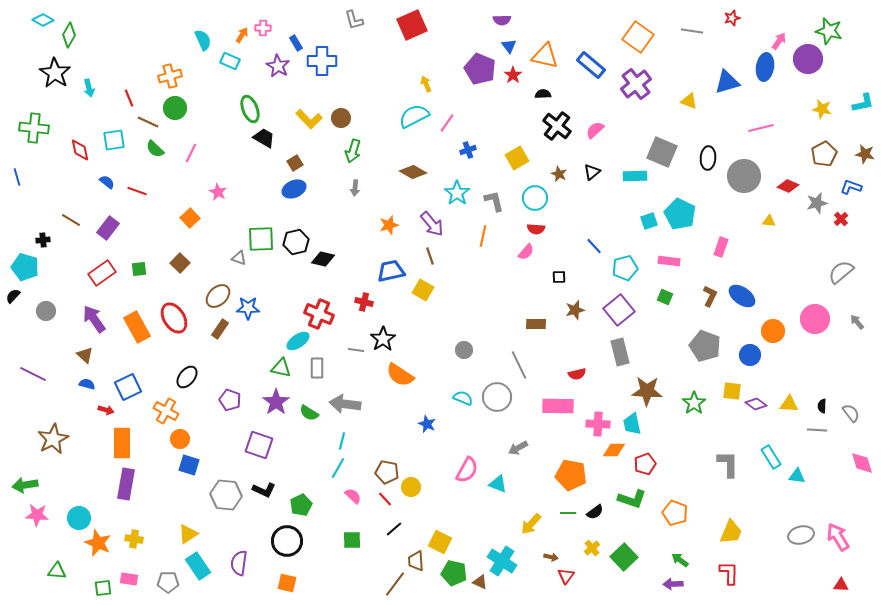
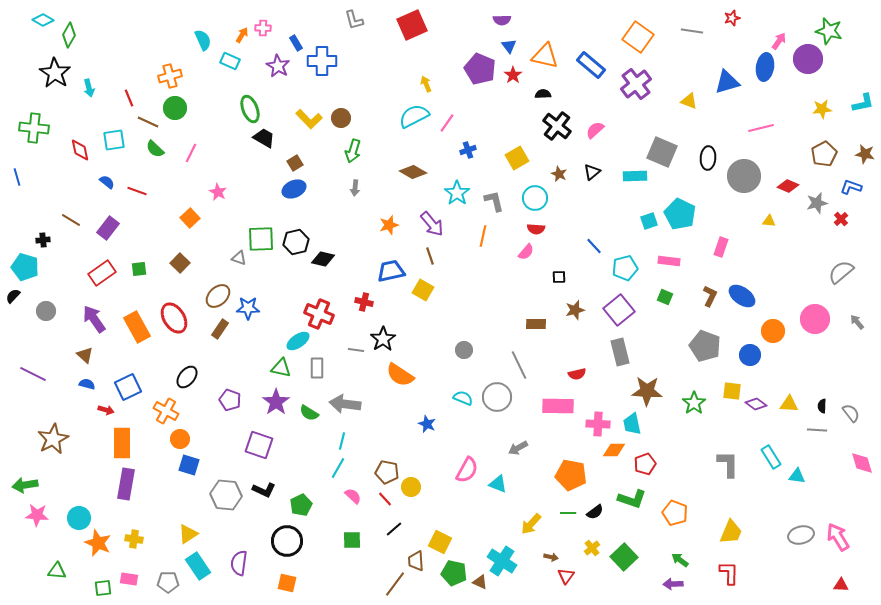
yellow star at (822, 109): rotated 18 degrees counterclockwise
